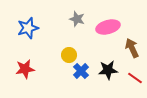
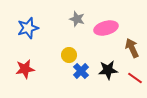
pink ellipse: moved 2 px left, 1 px down
